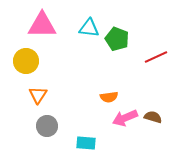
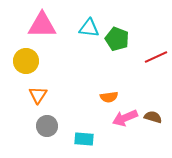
cyan rectangle: moved 2 px left, 4 px up
